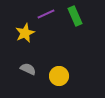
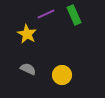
green rectangle: moved 1 px left, 1 px up
yellow star: moved 2 px right, 1 px down; rotated 18 degrees counterclockwise
yellow circle: moved 3 px right, 1 px up
